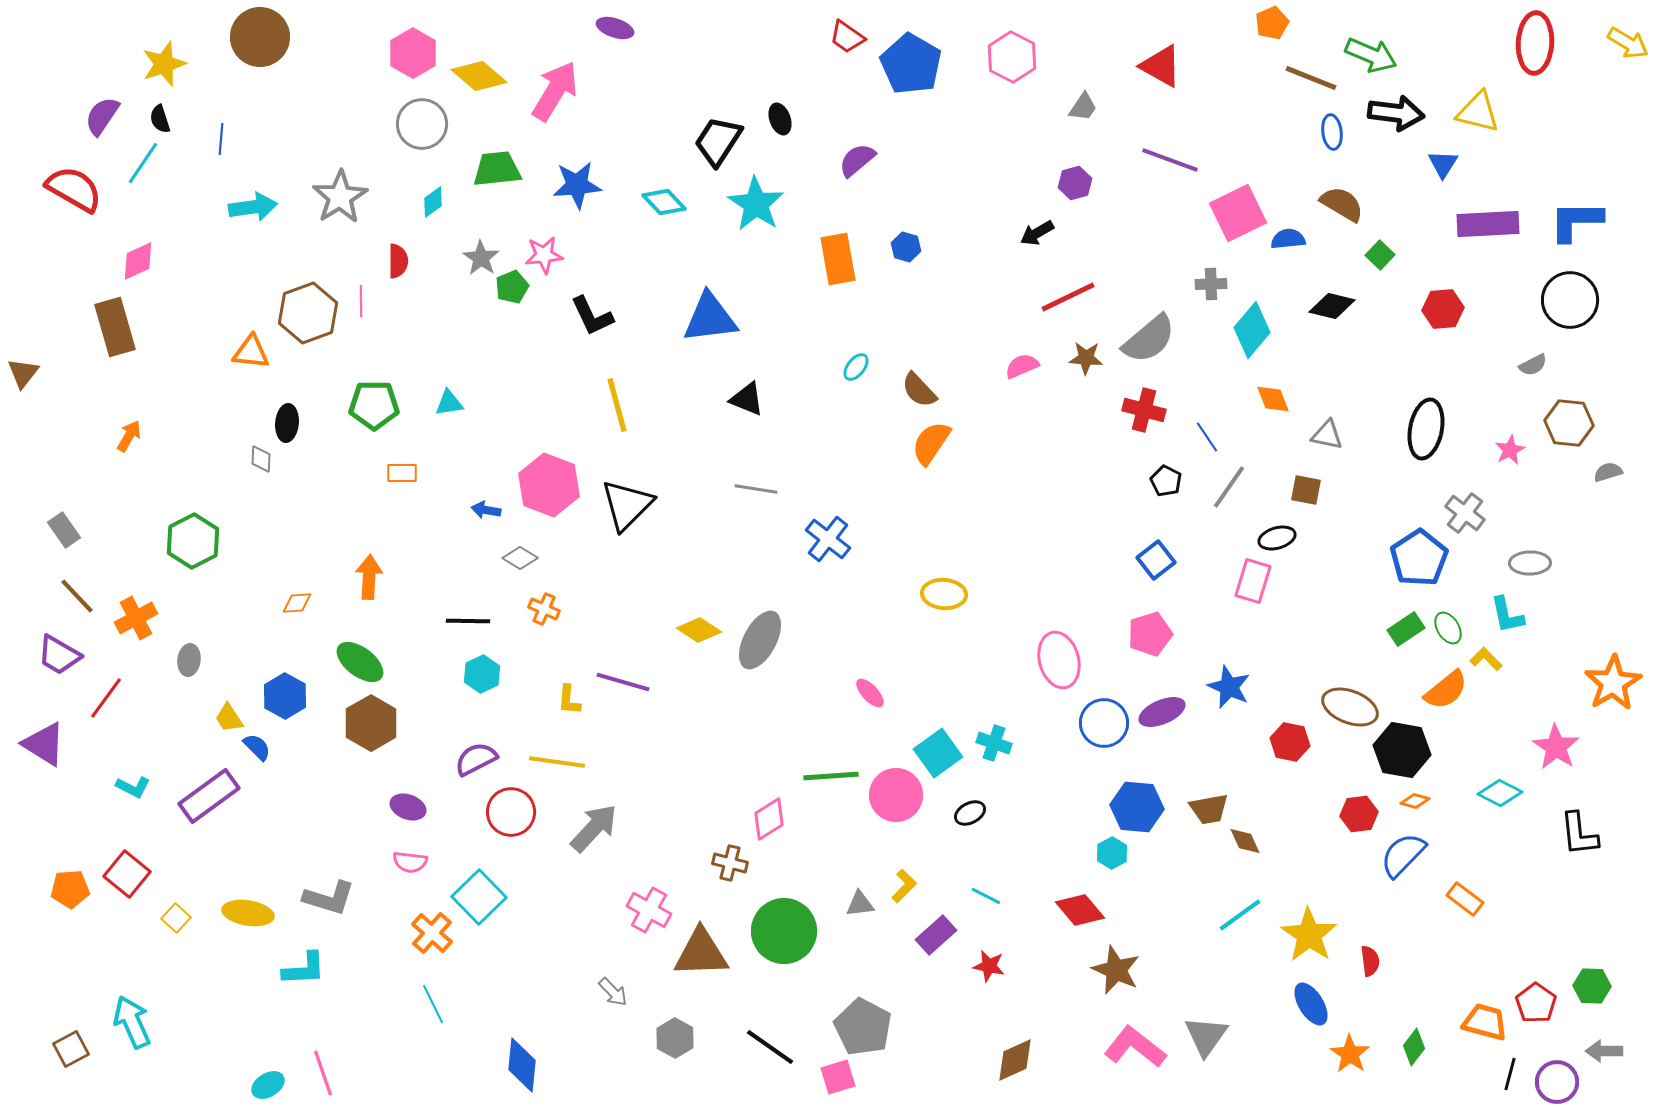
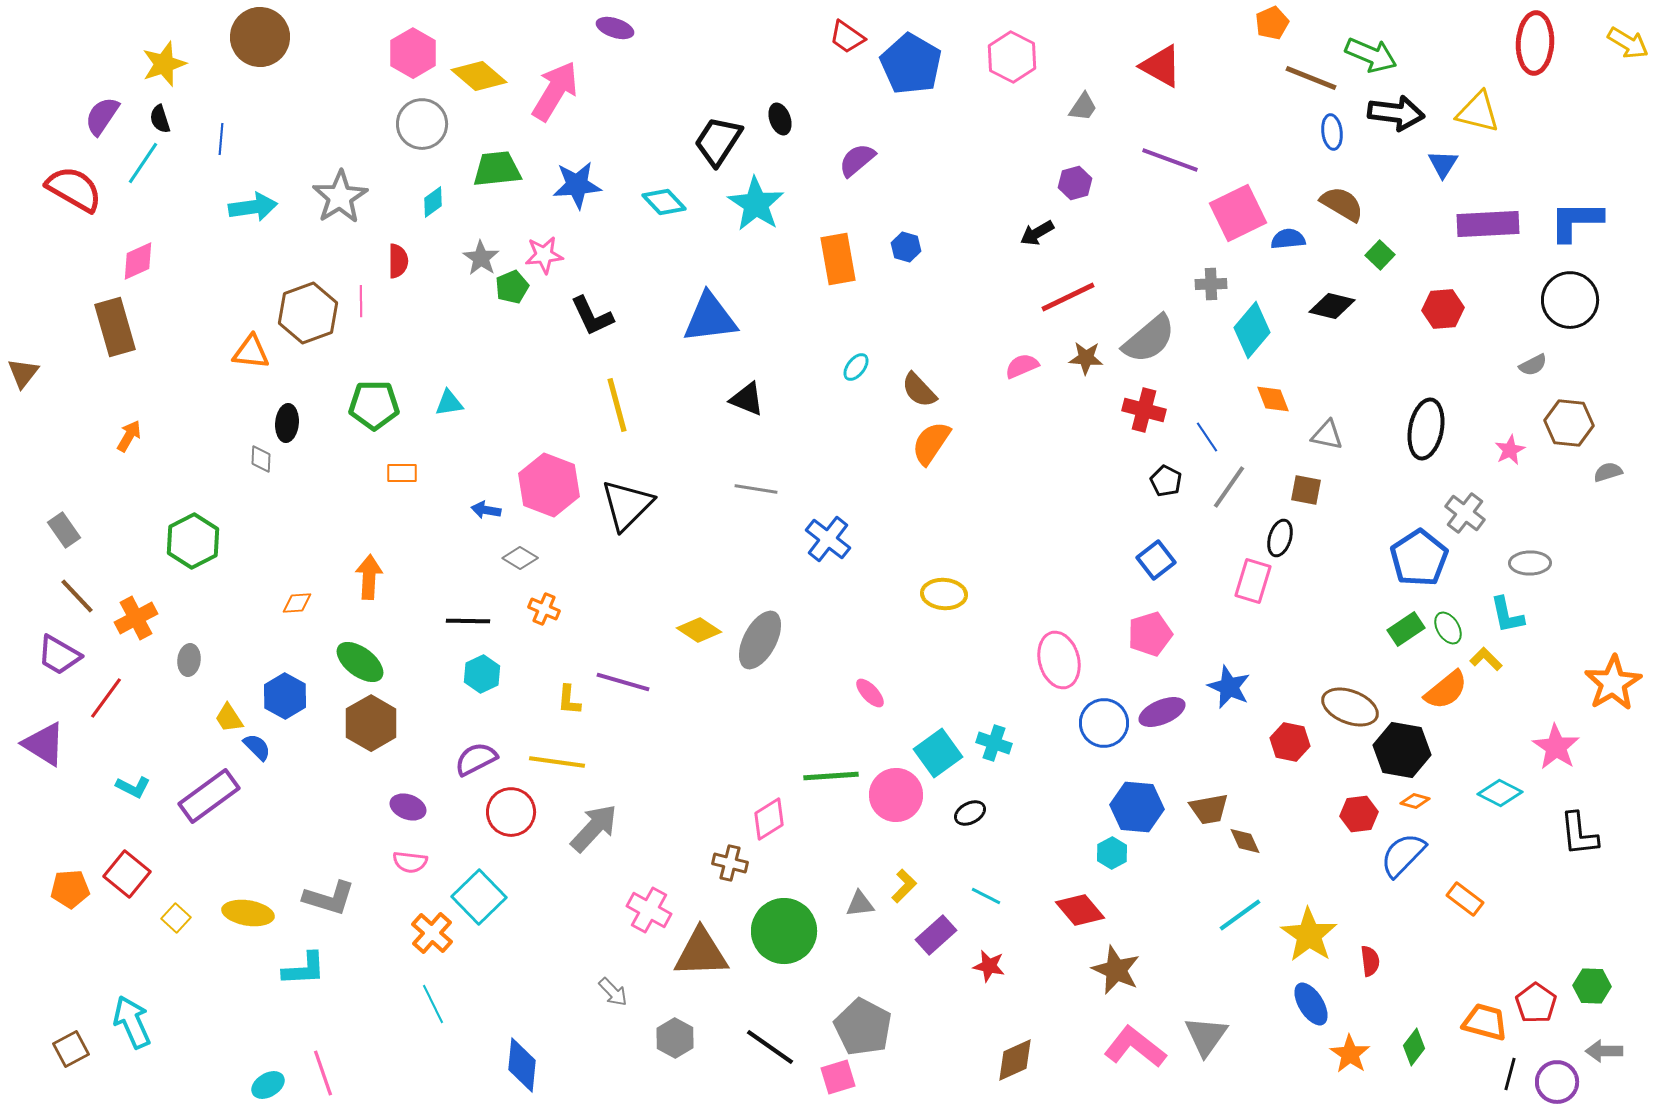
black ellipse at (1277, 538): moved 3 px right; rotated 57 degrees counterclockwise
